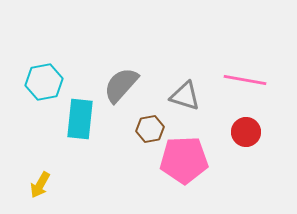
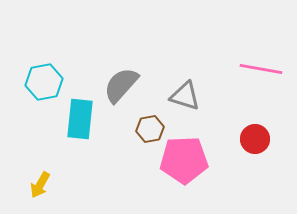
pink line: moved 16 px right, 11 px up
red circle: moved 9 px right, 7 px down
